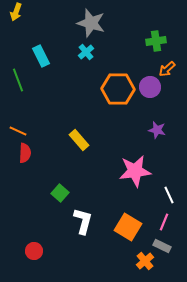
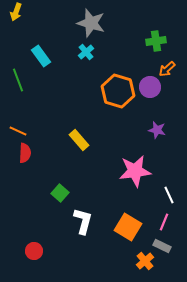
cyan rectangle: rotated 10 degrees counterclockwise
orange hexagon: moved 2 px down; rotated 16 degrees clockwise
